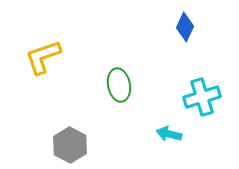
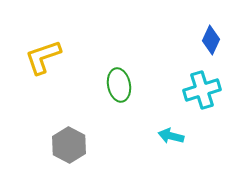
blue diamond: moved 26 px right, 13 px down
cyan cross: moved 7 px up
cyan arrow: moved 2 px right, 2 px down
gray hexagon: moved 1 px left
